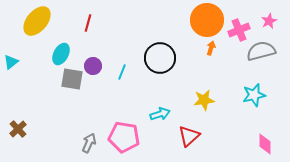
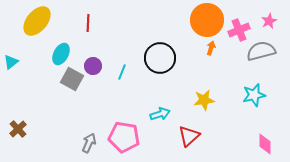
red line: rotated 12 degrees counterclockwise
gray square: rotated 20 degrees clockwise
